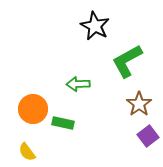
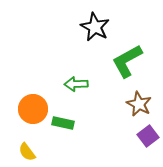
black star: moved 1 px down
green arrow: moved 2 px left
brown star: rotated 10 degrees counterclockwise
